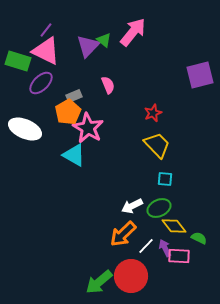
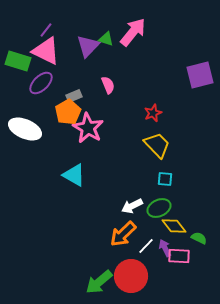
green triangle: moved 2 px right, 1 px up; rotated 21 degrees counterclockwise
cyan triangle: moved 20 px down
